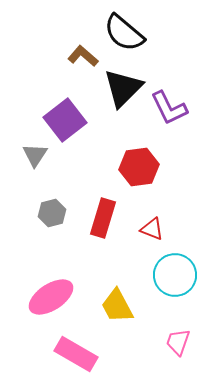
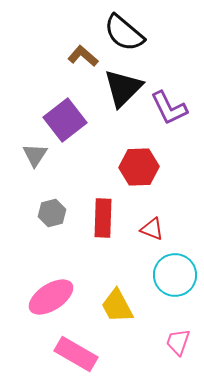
red hexagon: rotated 6 degrees clockwise
red rectangle: rotated 15 degrees counterclockwise
